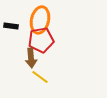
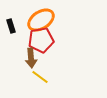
orange ellipse: moved 1 px right; rotated 44 degrees clockwise
black rectangle: rotated 64 degrees clockwise
